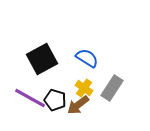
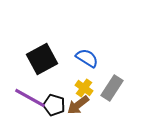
black pentagon: moved 1 px left, 5 px down
